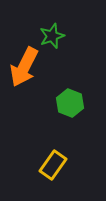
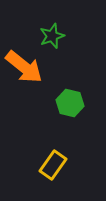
orange arrow: rotated 78 degrees counterclockwise
green hexagon: rotated 8 degrees counterclockwise
